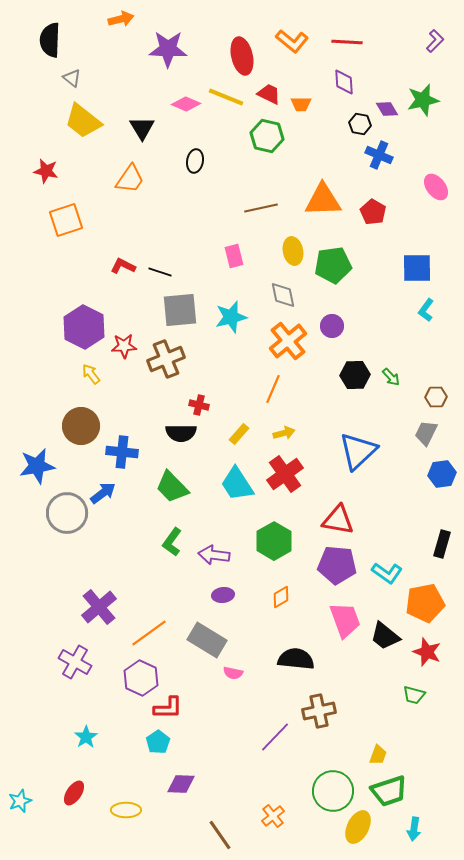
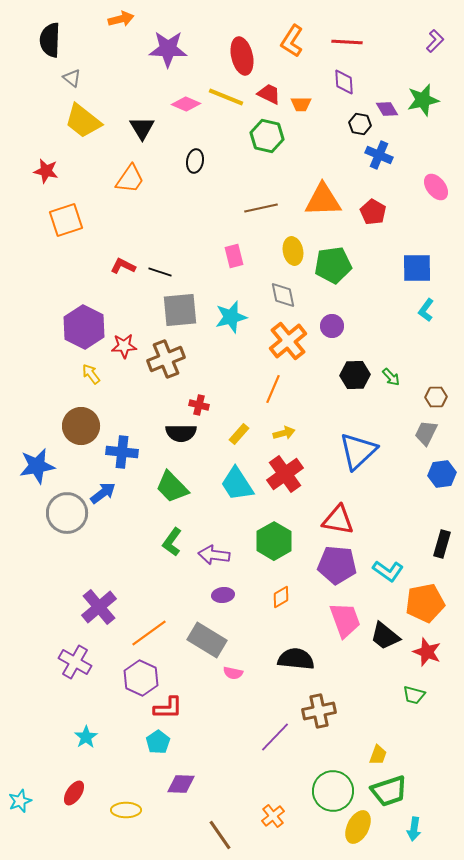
orange L-shape at (292, 41): rotated 84 degrees clockwise
cyan L-shape at (387, 573): moved 1 px right, 2 px up
